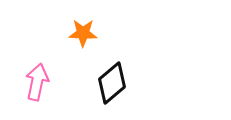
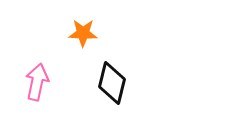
black diamond: rotated 36 degrees counterclockwise
